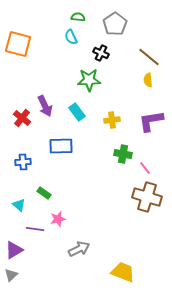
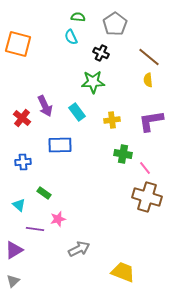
green star: moved 4 px right, 2 px down
blue rectangle: moved 1 px left, 1 px up
gray triangle: moved 2 px right, 6 px down
